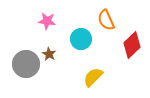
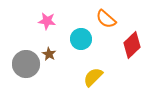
orange semicircle: moved 1 px up; rotated 25 degrees counterclockwise
